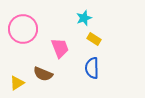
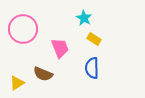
cyan star: rotated 21 degrees counterclockwise
